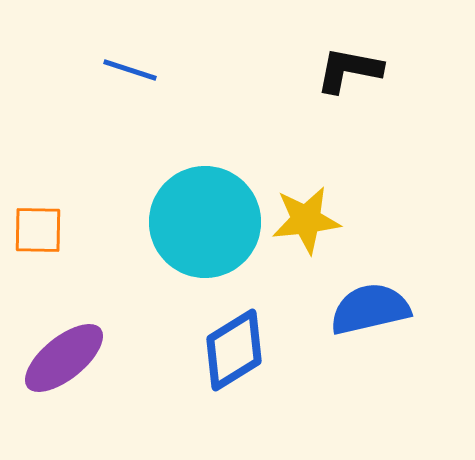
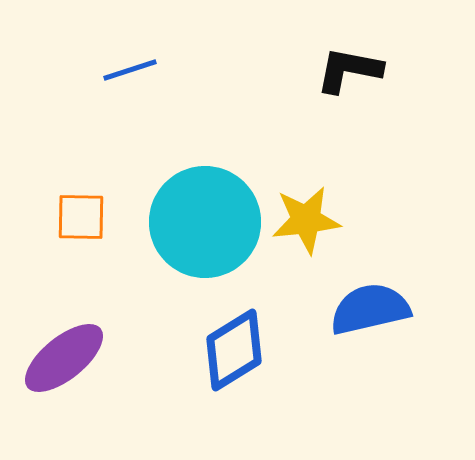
blue line: rotated 36 degrees counterclockwise
orange square: moved 43 px right, 13 px up
